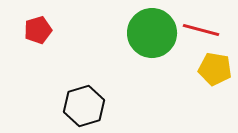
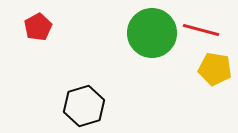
red pentagon: moved 3 px up; rotated 12 degrees counterclockwise
